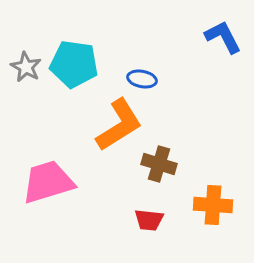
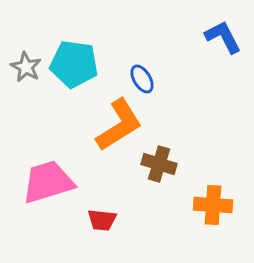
blue ellipse: rotated 48 degrees clockwise
red trapezoid: moved 47 px left
